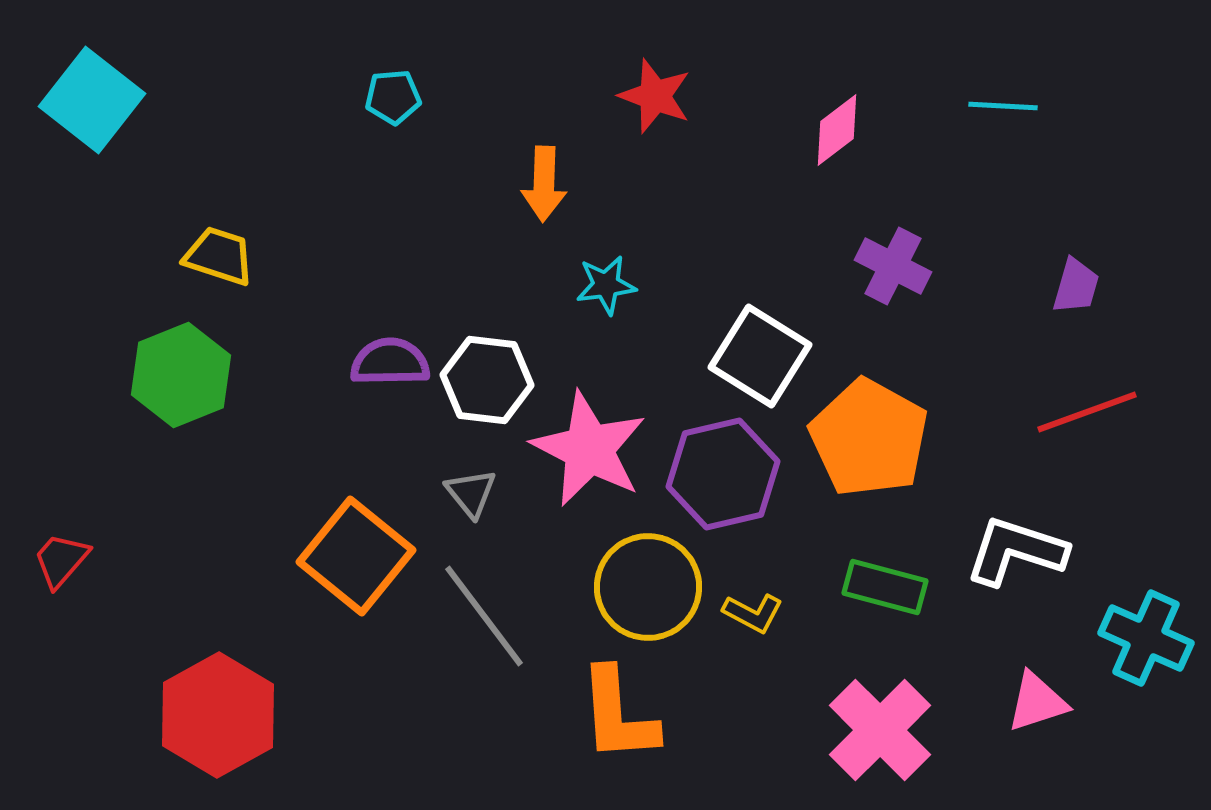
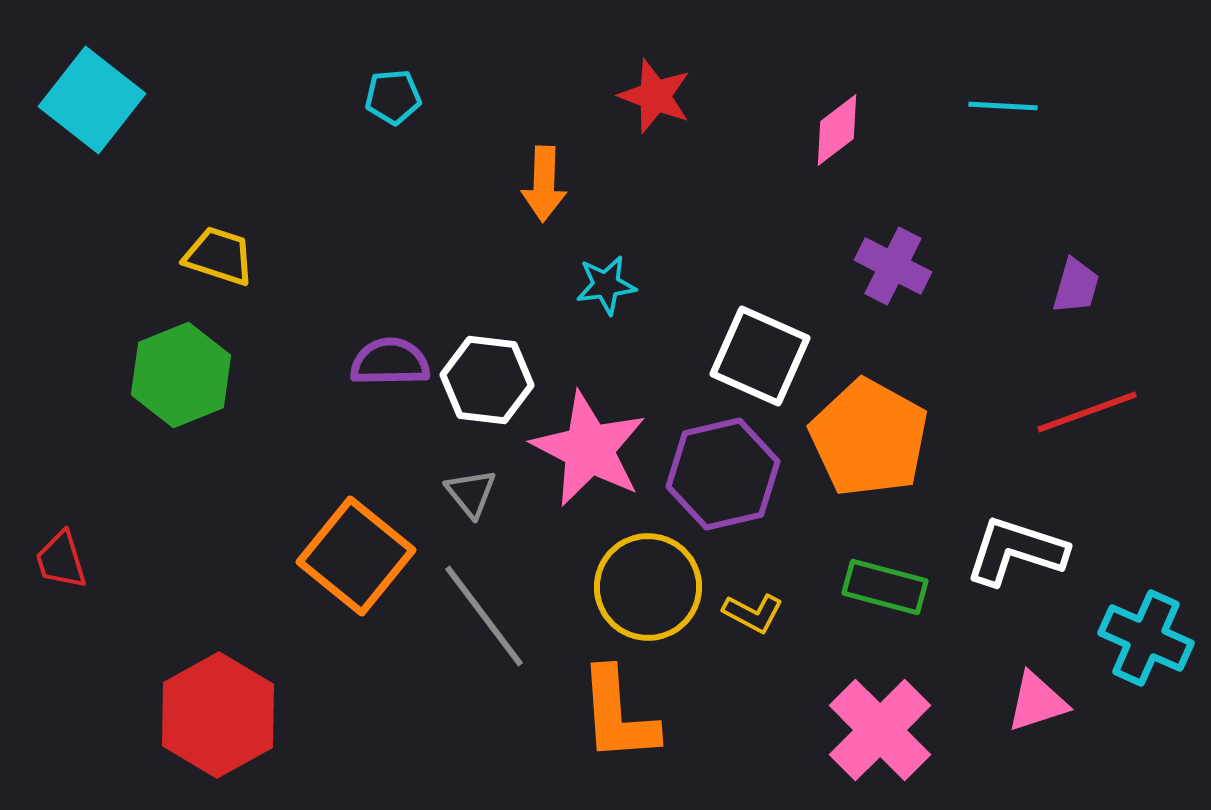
white square: rotated 8 degrees counterclockwise
red trapezoid: rotated 58 degrees counterclockwise
